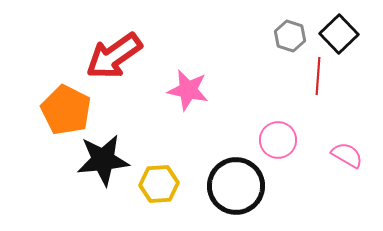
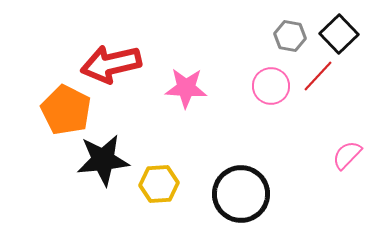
gray hexagon: rotated 8 degrees counterclockwise
red arrow: moved 3 px left, 8 px down; rotated 22 degrees clockwise
red line: rotated 39 degrees clockwise
pink star: moved 2 px left, 2 px up; rotated 9 degrees counterclockwise
pink circle: moved 7 px left, 54 px up
pink semicircle: rotated 76 degrees counterclockwise
black circle: moved 5 px right, 8 px down
